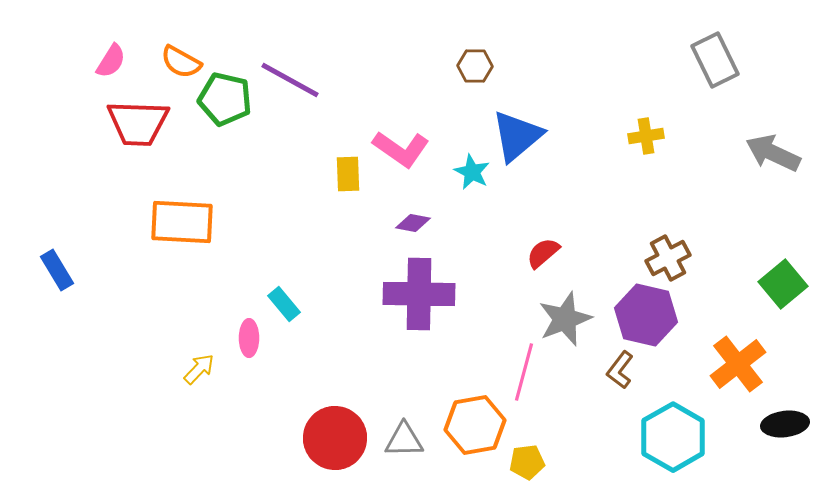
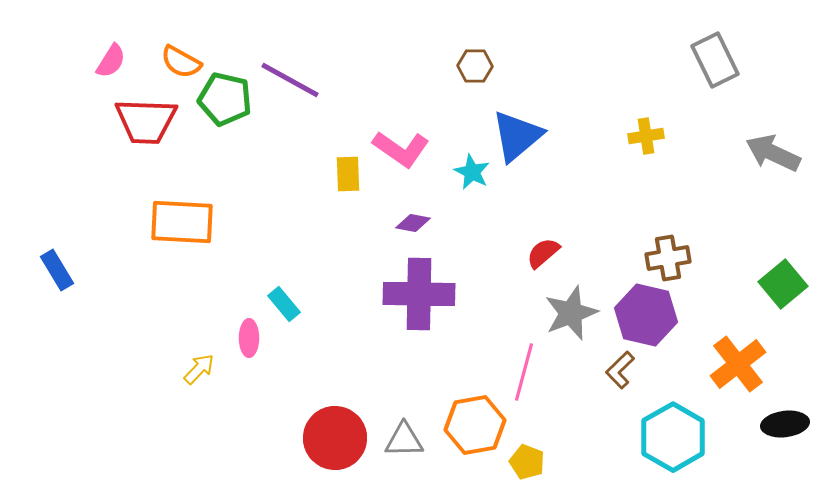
red trapezoid: moved 8 px right, 2 px up
brown cross: rotated 18 degrees clockwise
gray star: moved 6 px right, 6 px up
brown L-shape: rotated 9 degrees clockwise
yellow pentagon: rotated 28 degrees clockwise
